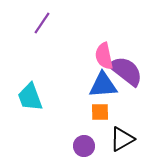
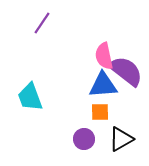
black triangle: moved 1 px left
purple circle: moved 7 px up
